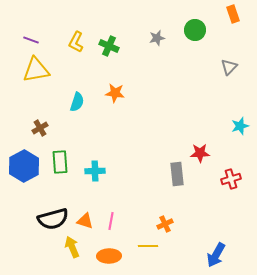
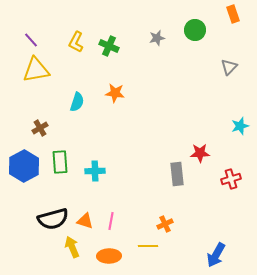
purple line: rotated 28 degrees clockwise
